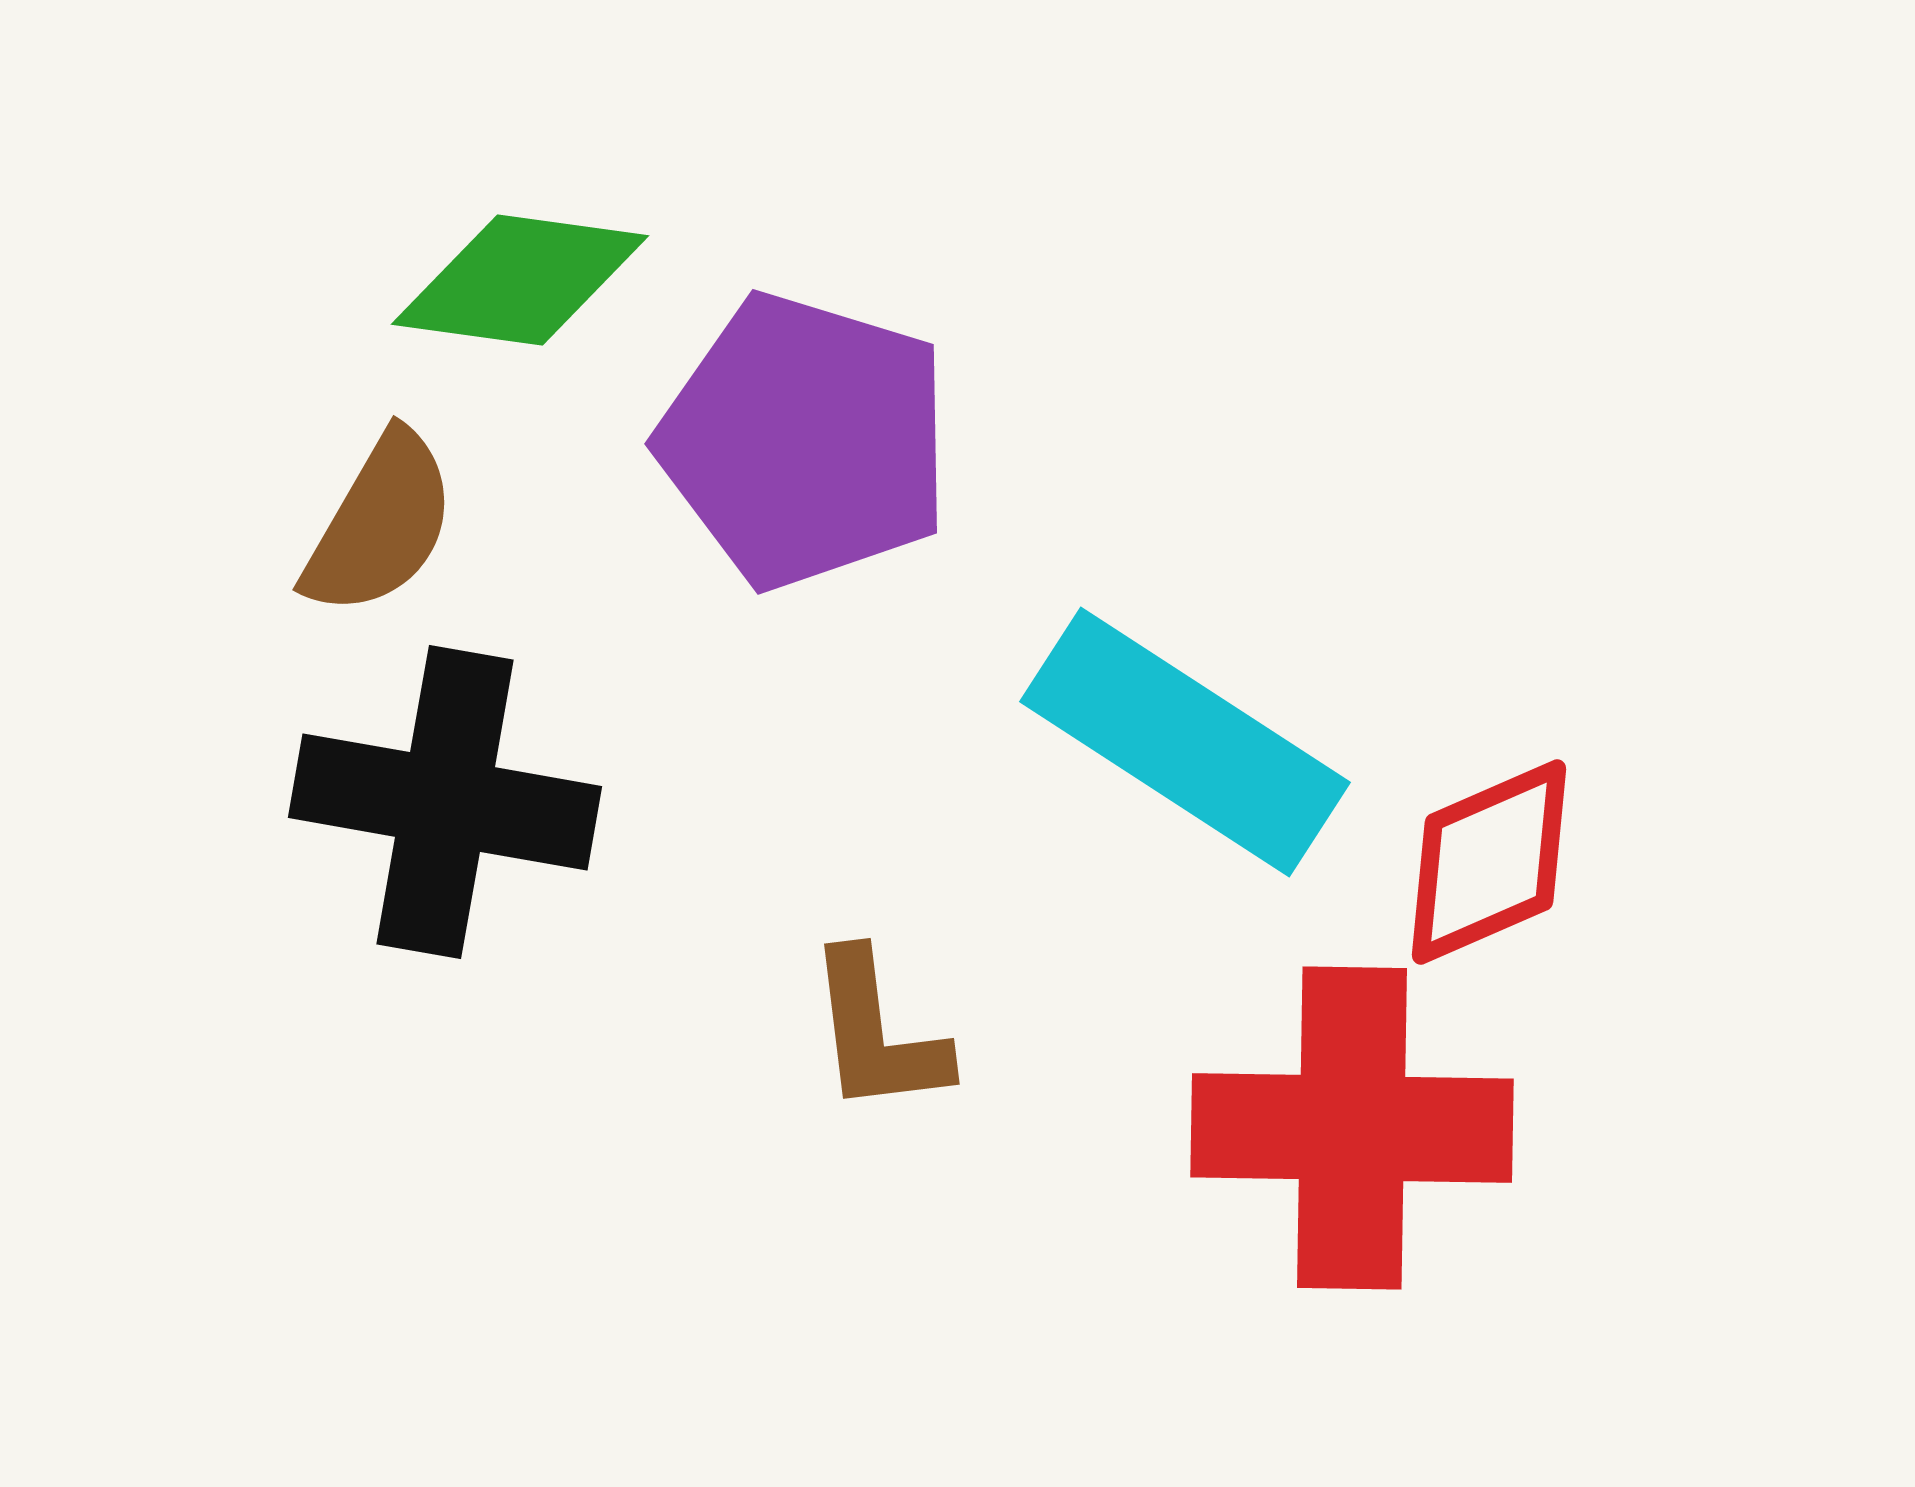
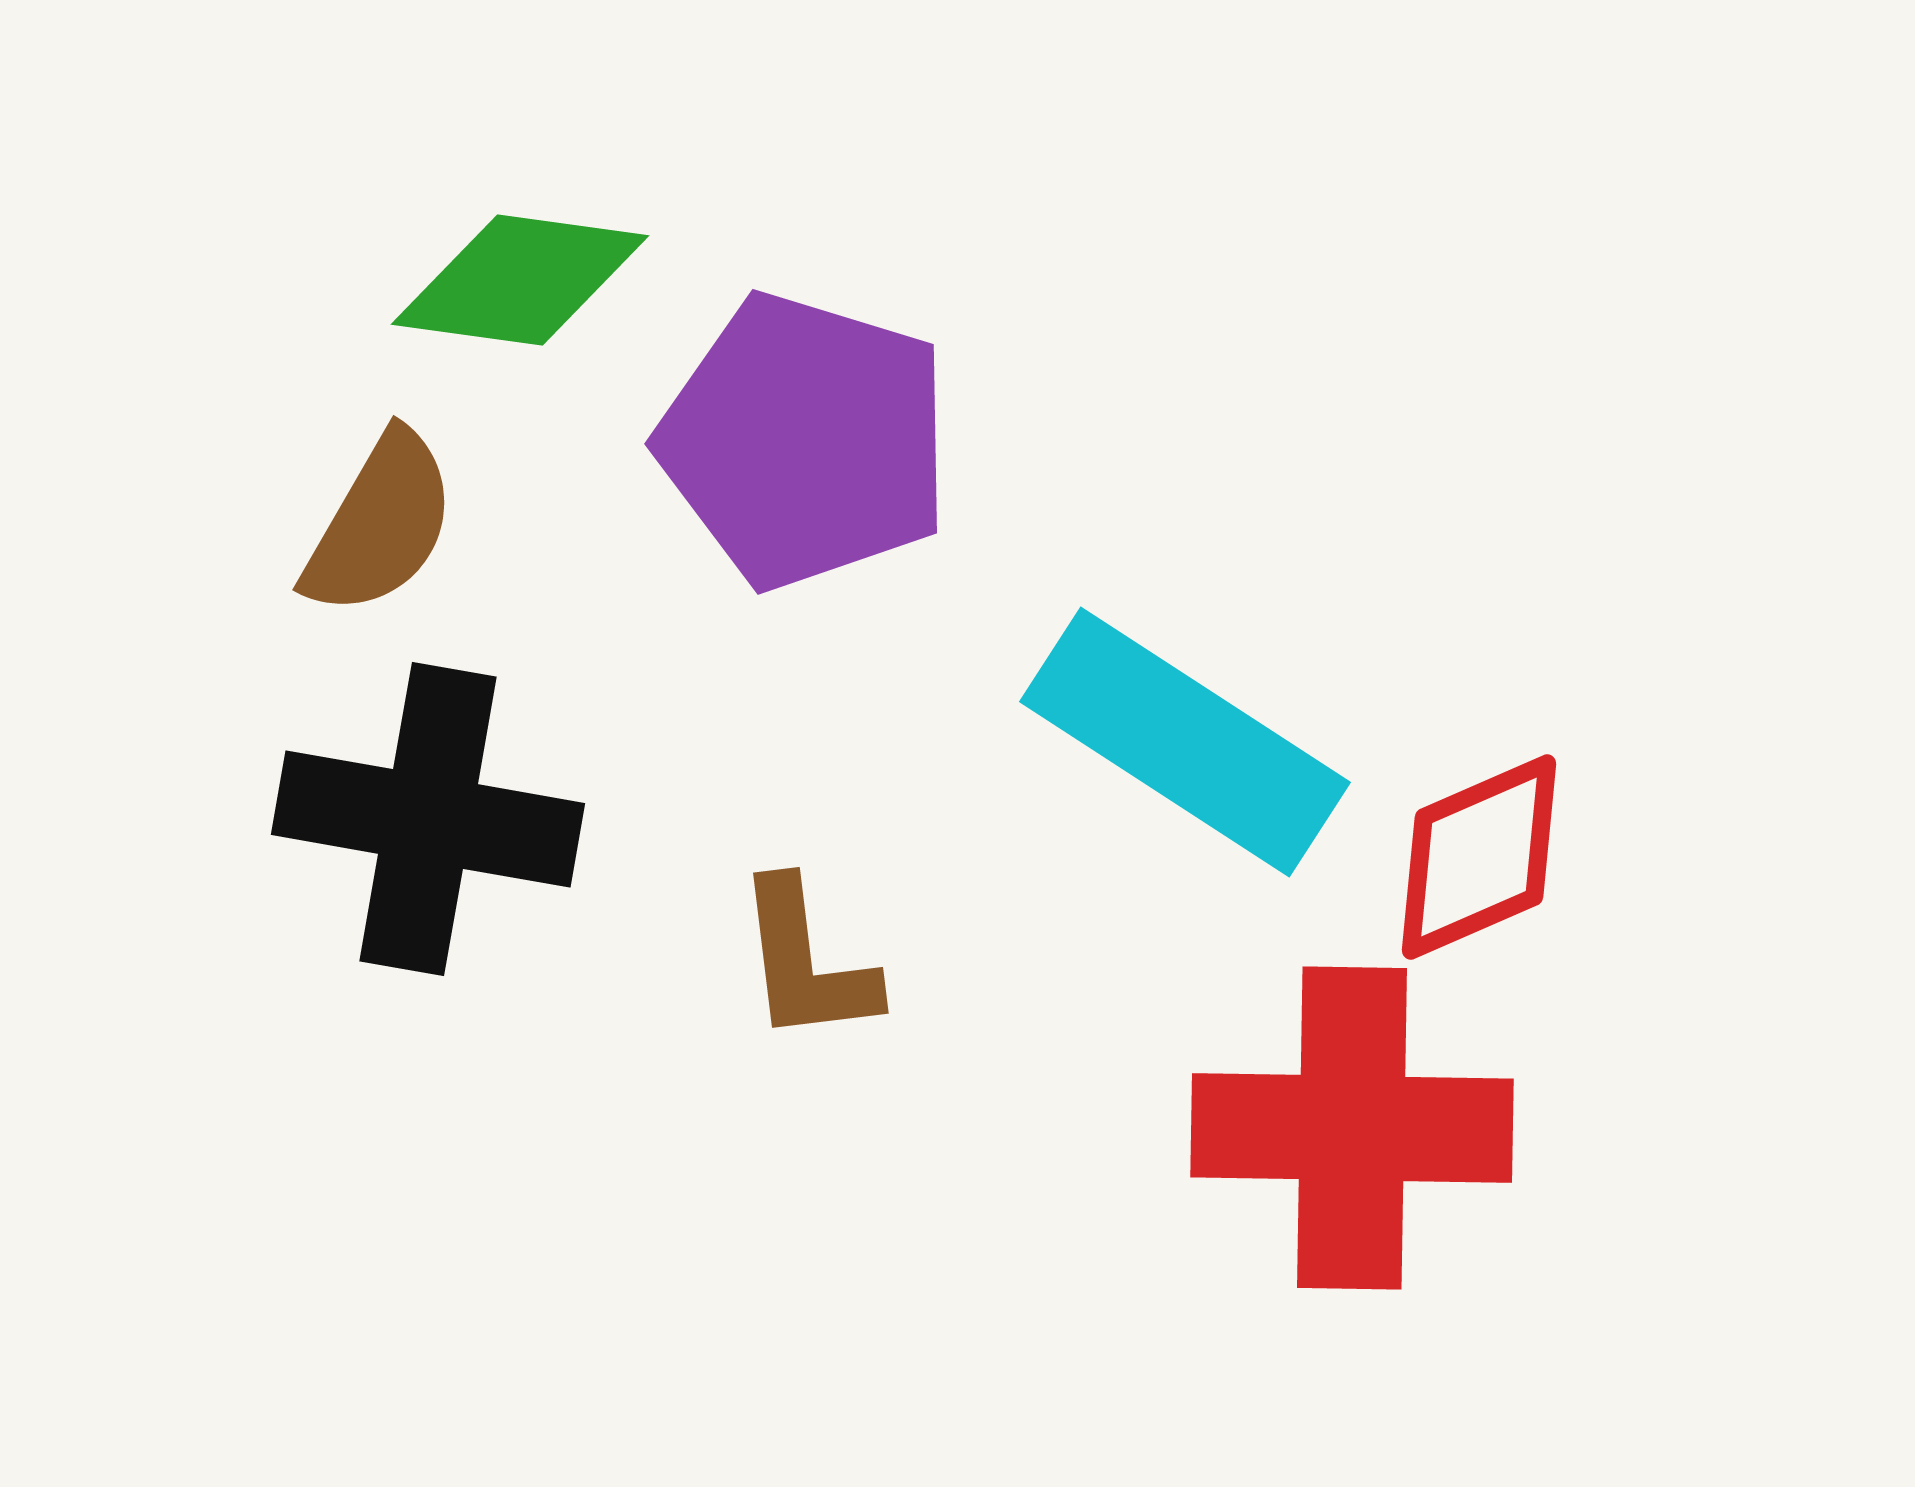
black cross: moved 17 px left, 17 px down
red diamond: moved 10 px left, 5 px up
brown L-shape: moved 71 px left, 71 px up
